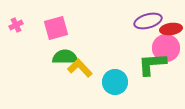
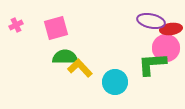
purple ellipse: moved 3 px right; rotated 28 degrees clockwise
